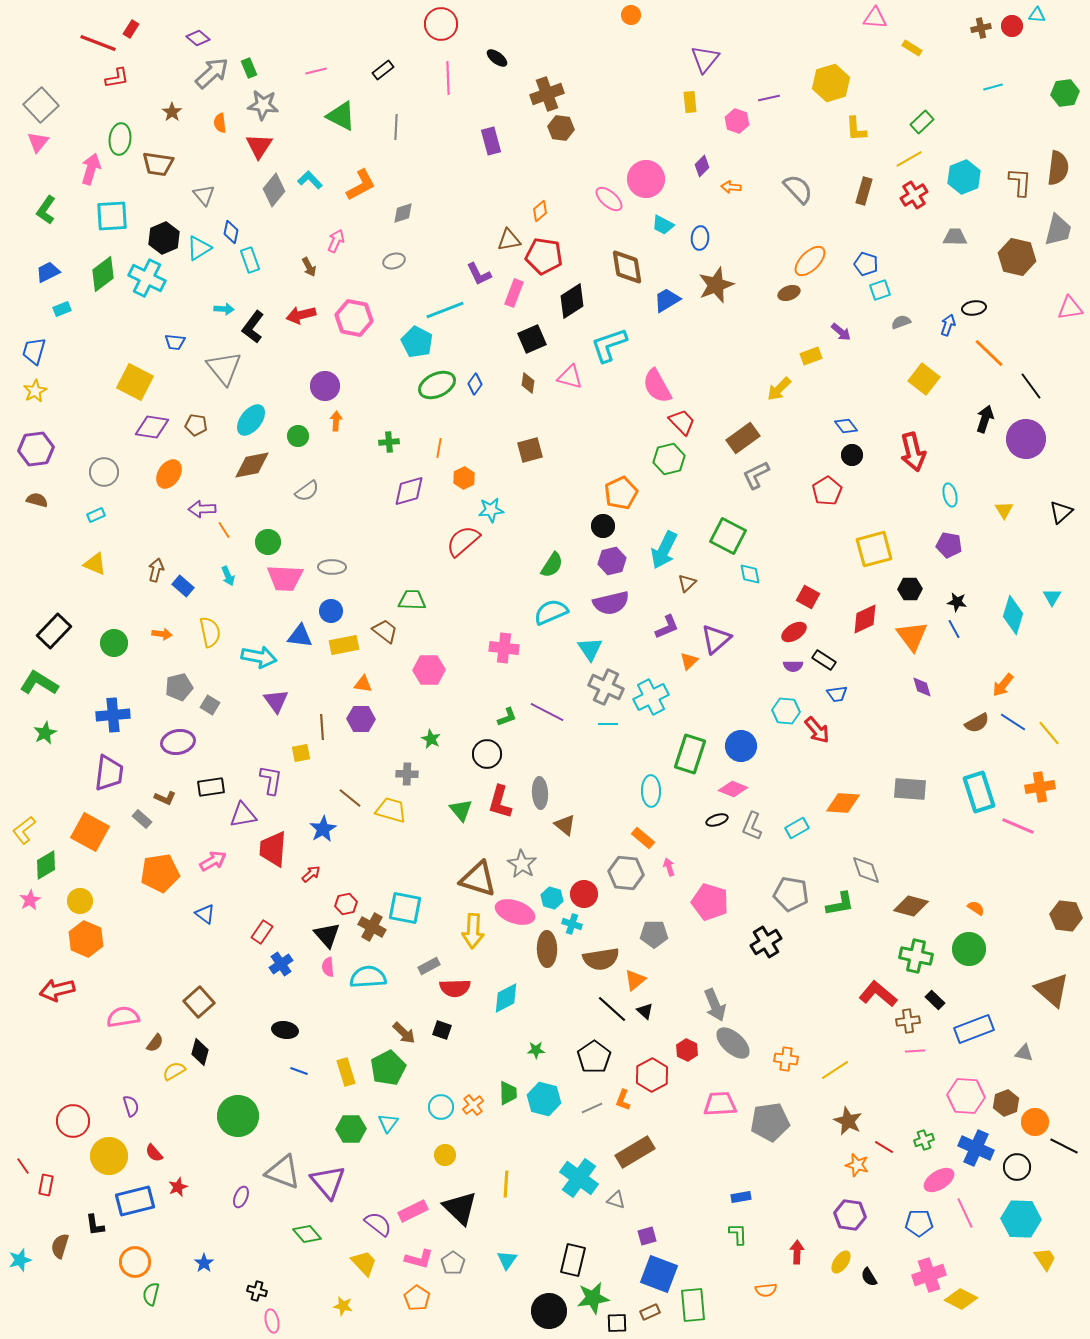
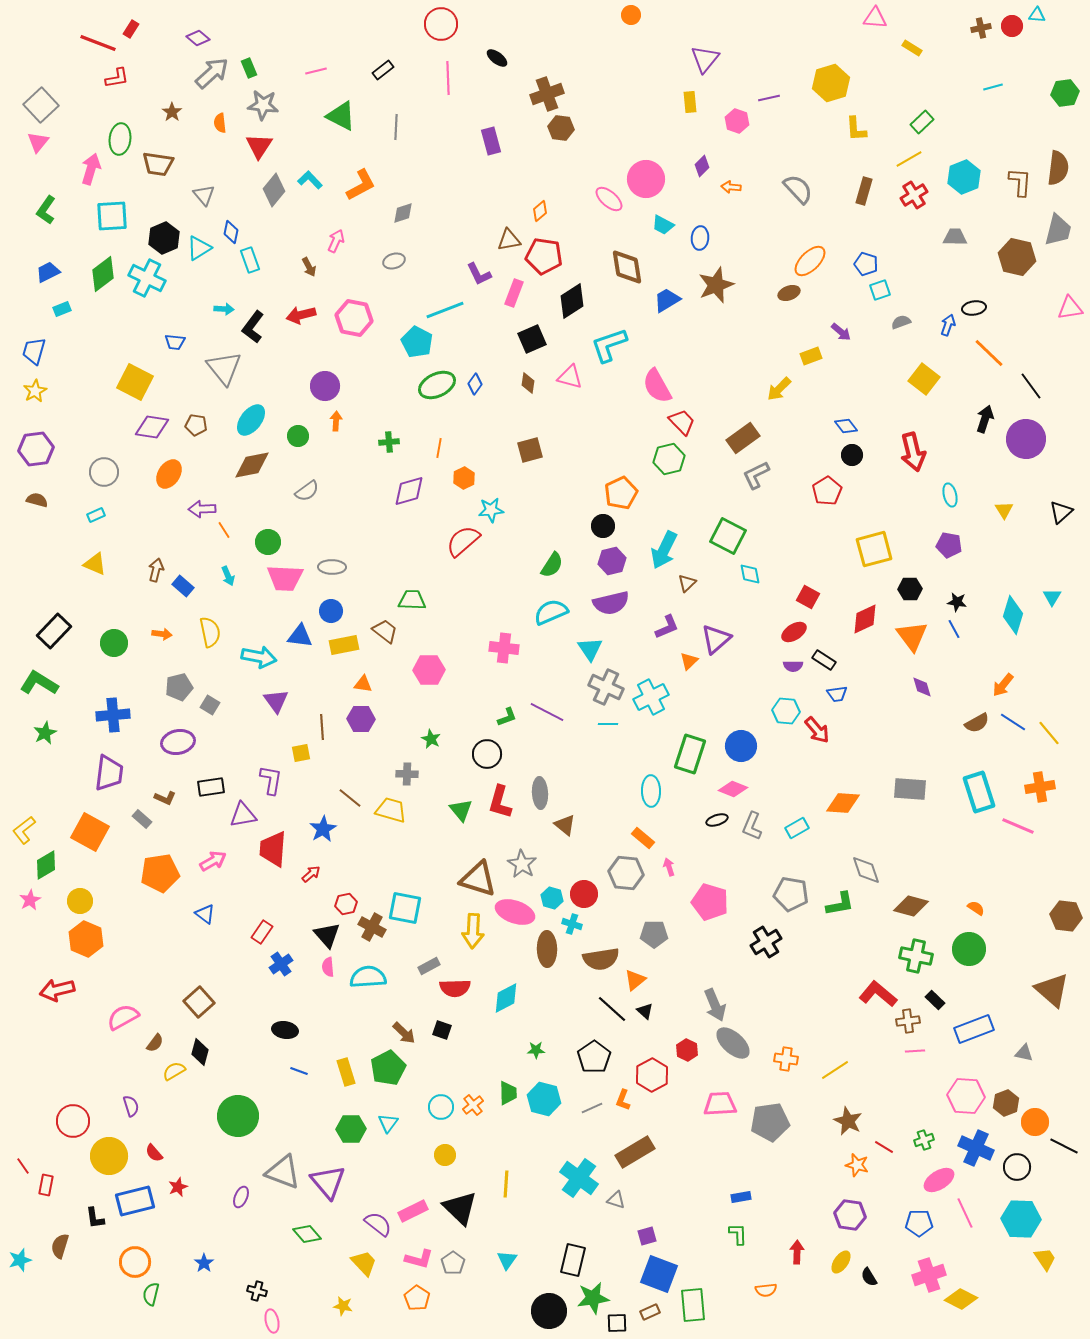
pink semicircle at (123, 1017): rotated 20 degrees counterclockwise
black L-shape at (95, 1225): moved 7 px up
